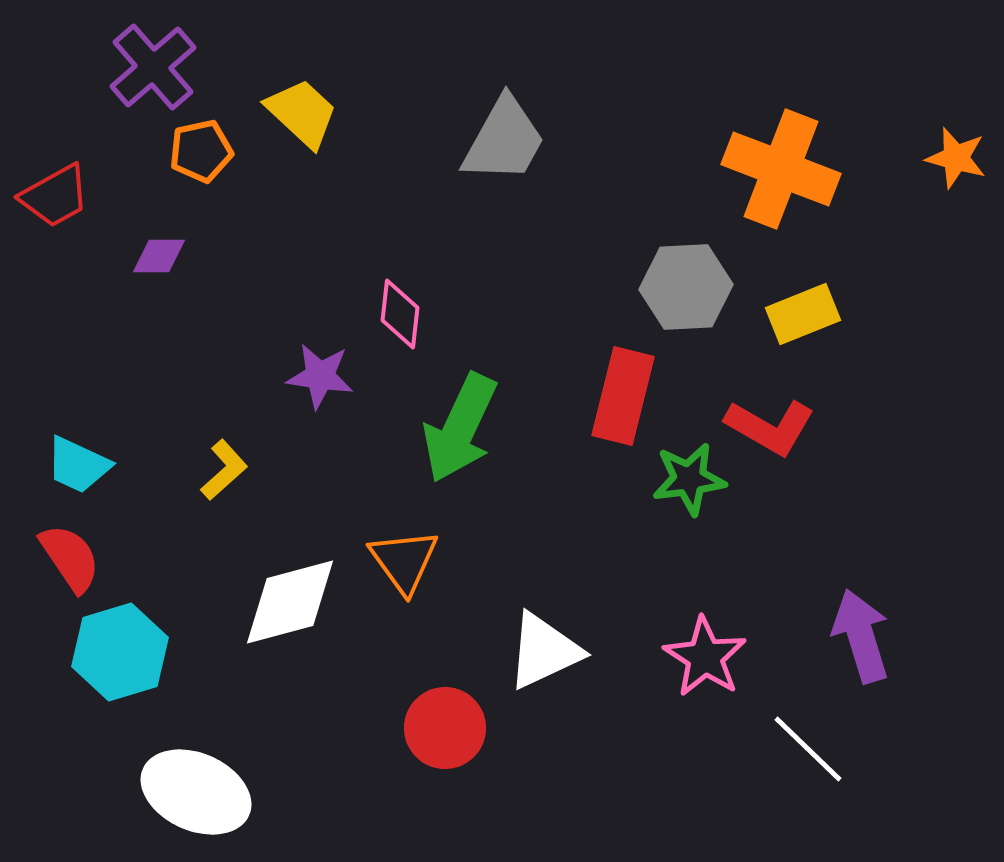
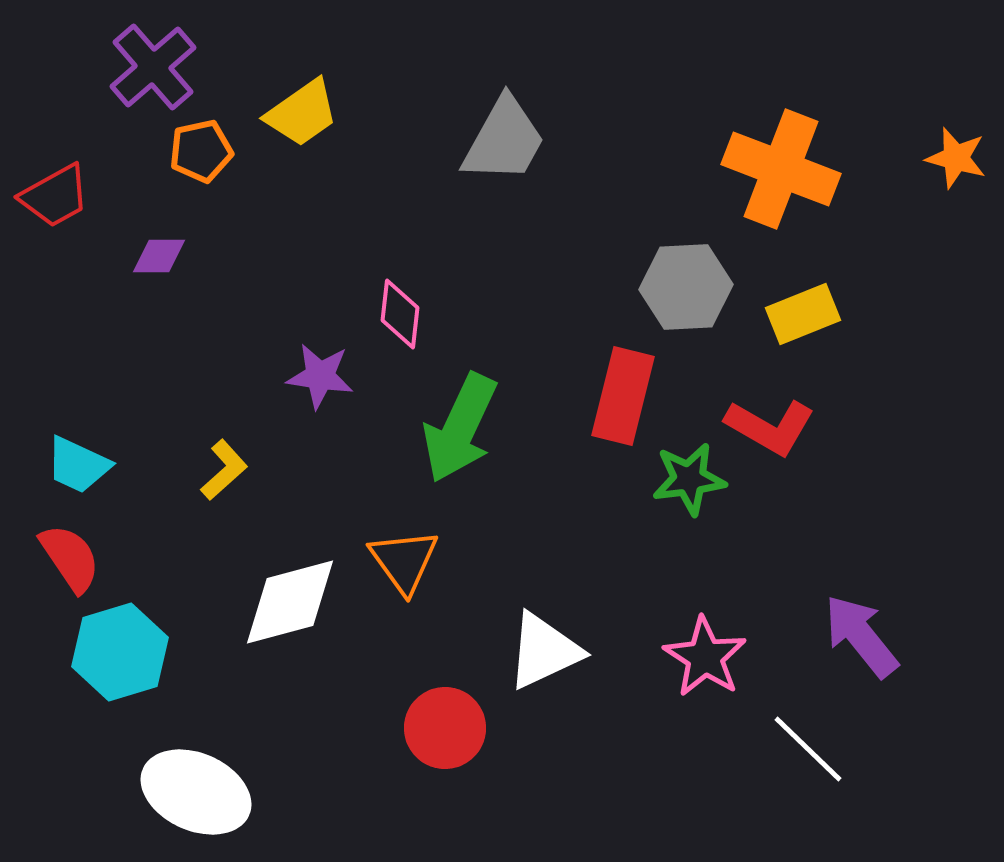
yellow trapezoid: rotated 102 degrees clockwise
purple arrow: rotated 22 degrees counterclockwise
